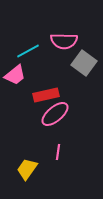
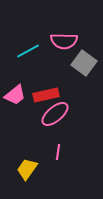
pink trapezoid: moved 20 px down
